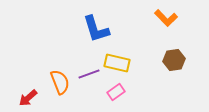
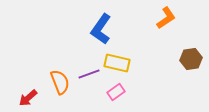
orange L-shape: rotated 80 degrees counterclockwise
blue L-shape: moved 5 px right; rotated 52 degrees clockwise
brown hexagon: moved 17 px right, 1 px up
